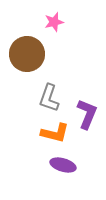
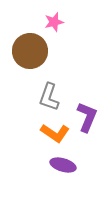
brown circle: moved 3 px right, 3 px up
gray L-shape: moved 1 px up
purple L-shape: moved 3 px down
orange L-shape: rotated 20 degrees clockwise
